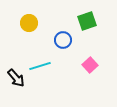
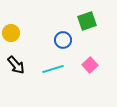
yellow circle: moved 18 px left, 10 px down
cyan line: moved 13 px right, 3 px down
black arrow: moved 13 px up
